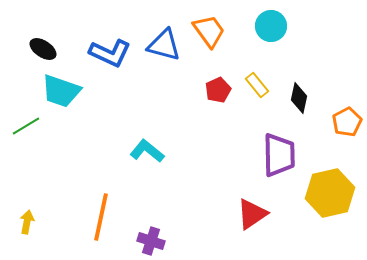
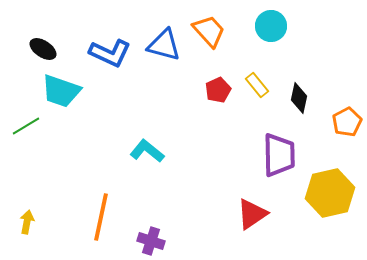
orange trapezoid: rotated 6 degrees counterclockwise
